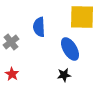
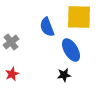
yellow square: moved 3 px left
blue semicircle: moved 8 px right; rotated 18 degrees counterclockwise
blue ellipse: moved 1 px right, 1 px down
red star: rotated 16 degrees clockwise
